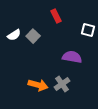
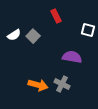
gray cross: rotated 28 degrees counterclockwise
